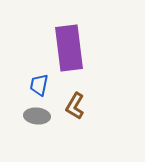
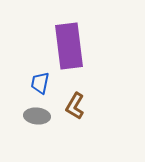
purple rectangle: moved 2 px up
blue trapezoid: moved 1 px right, 2 px up
